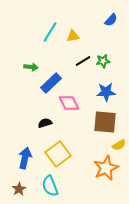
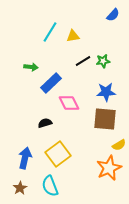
blue semicircle: moved 2 px right, 5 px up
brown square: moved 3 px up
orange star: moved 3 px right
brown star: moved 1 px right, 1 px up
